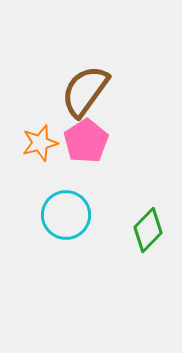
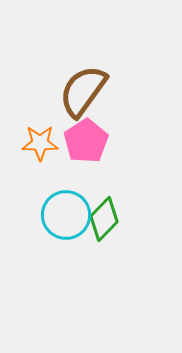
brown semicircle: moved 2 px left
orange star: rotated 15 degrees clockwise
green diamond: moved 44 px left, 11 px up
